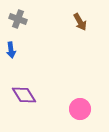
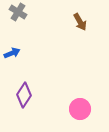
gray cross: moved 7 px up; rotated 12 degrees clockwise
blue arrow: moved 1 px right, 3 px down; rotated 105 degrees counterclockwise
purple diamond: rotated 65 degrees clockwise
